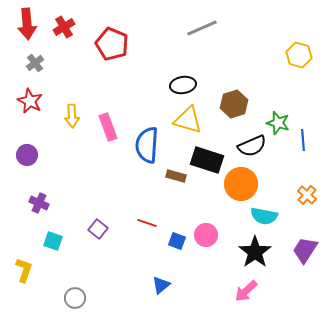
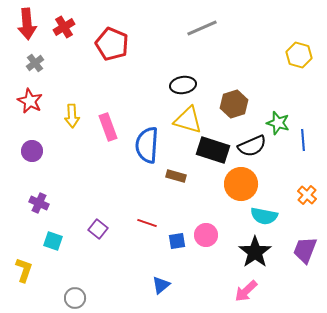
purple circle: moved 5 px right, 4 px up
black rectangle: moved 6 px right, 10 px up
blue square: rotated 30 degrees counterclockwise
purple trapezoid: rotated 12 degrees counterclockwise
